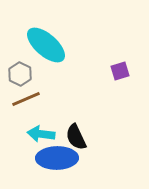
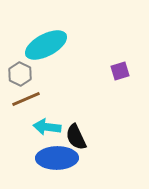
cyan ellipse: rotated 69 degrees counterclockwise
cyan arrow: moved 6 px right, 7 px up
